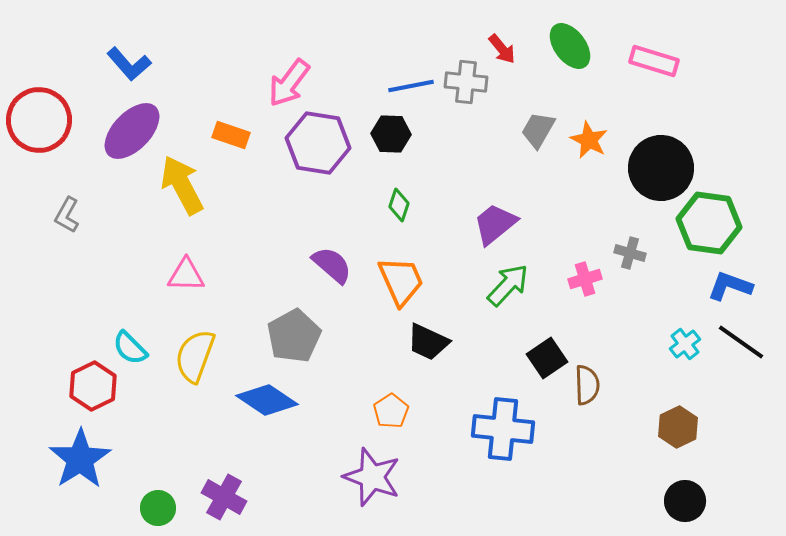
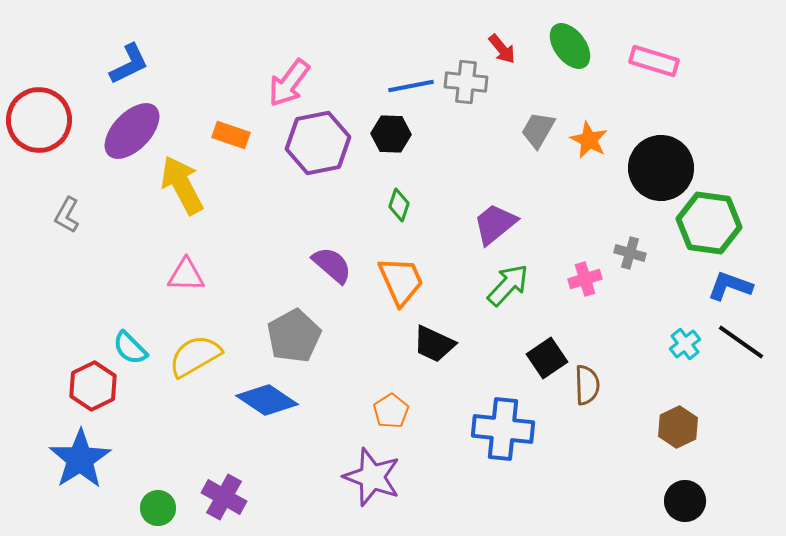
blue L-shape at (129, 64): rotated 75 degrees counterclockwise
purple hexagon at (318, 143): rotated 20 degrees counterclockwise
black trapezoid at (428, 342): moved 6 px right, 2 px down
yellow semicircle at (195, 356): rotated 40 degrees clockwise
